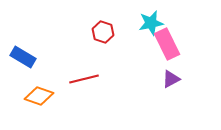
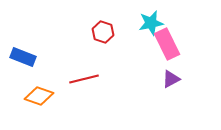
blue rectangle: rotated 10 degrees counterclockwise
